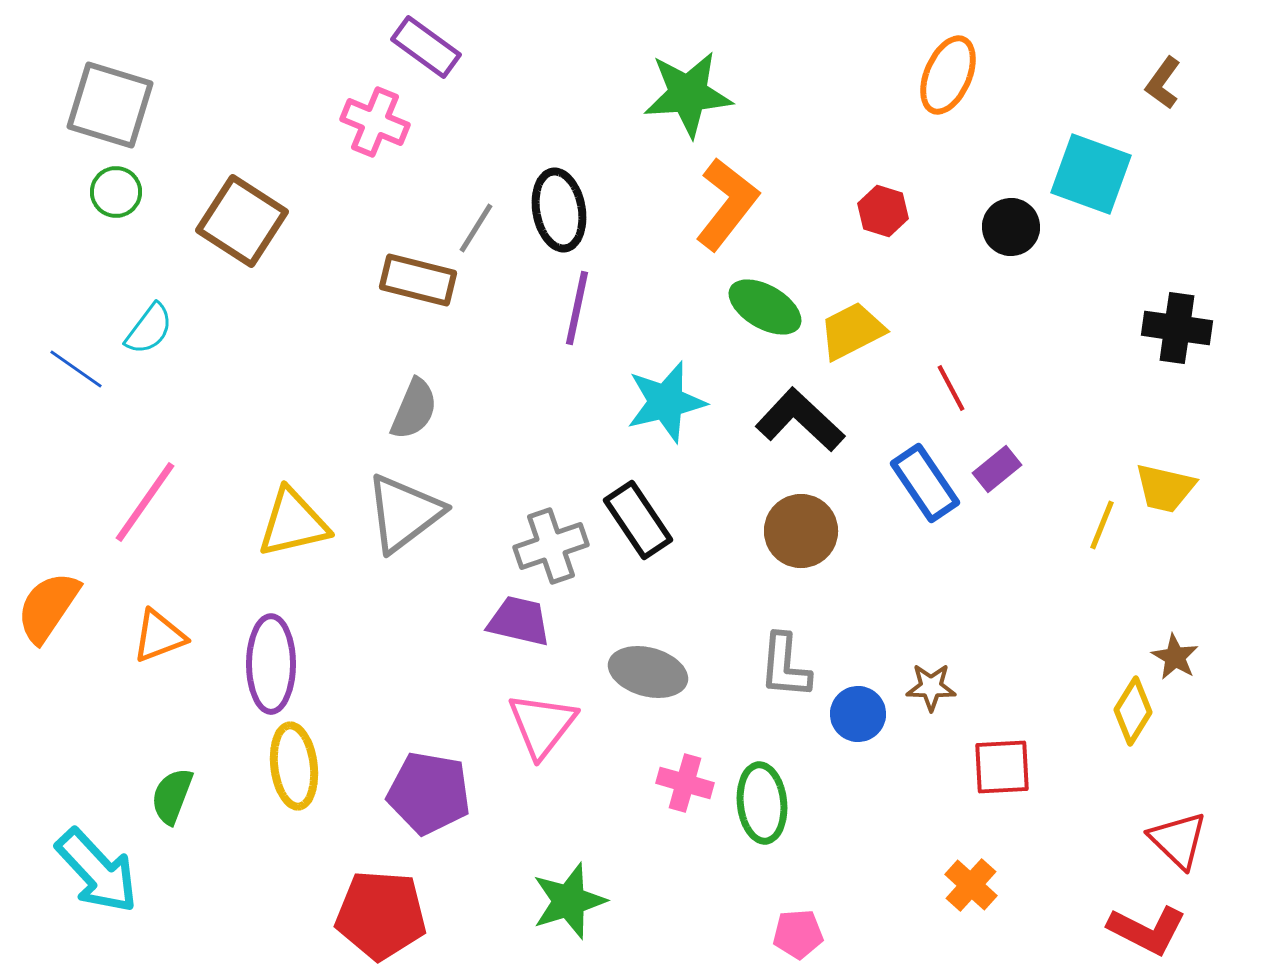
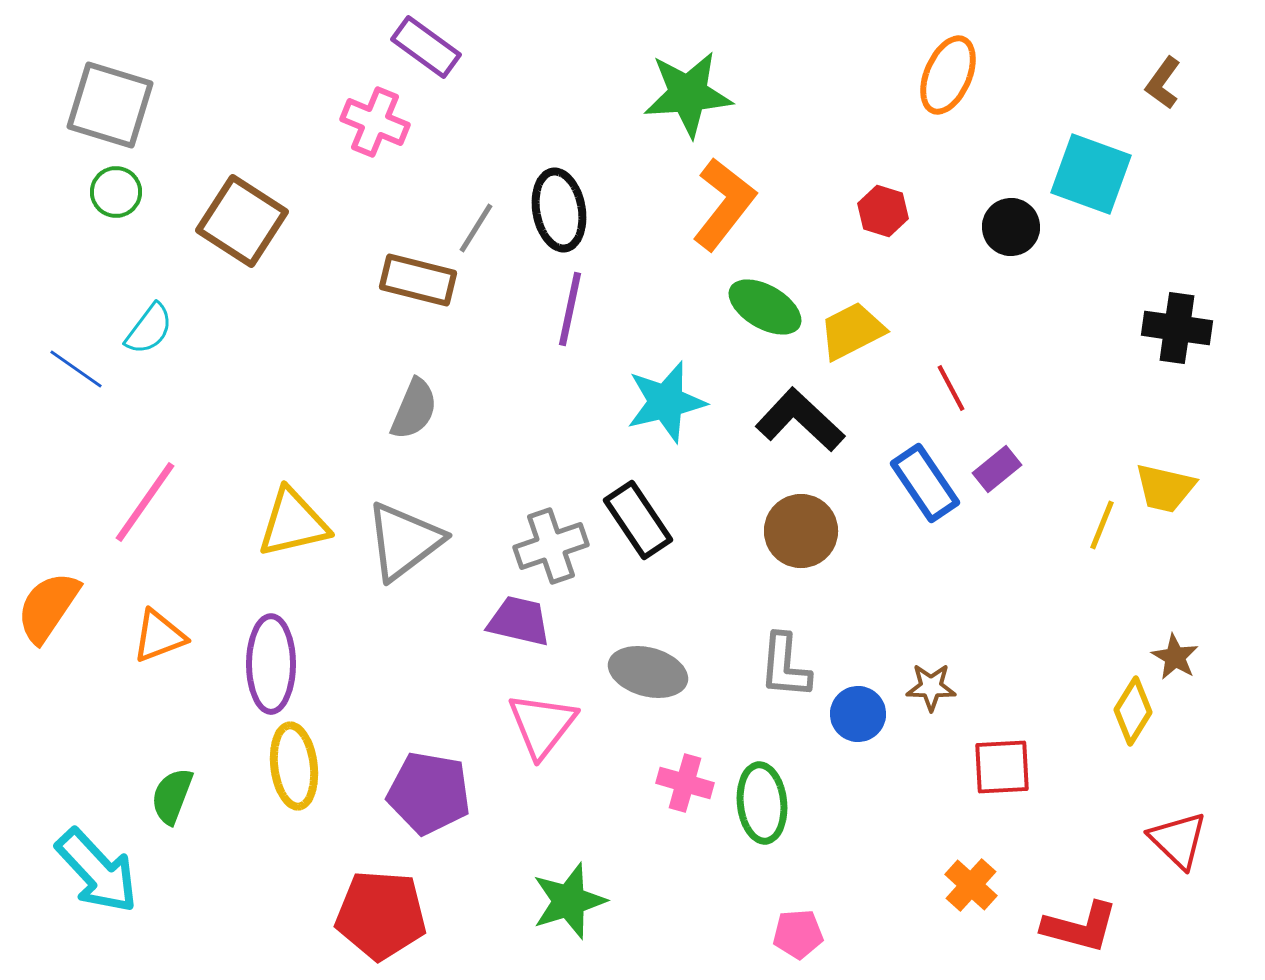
orange L-shape at (727, 204): moved 3 px left
purple line at (577, 308): moved 7 px left, 1 px down
gray triangle at (404, 513): moved 28 px down
red L-shape at (1147, 930): moved 67 px left, 3 px up; rotated 12 degrees counterclockwise
